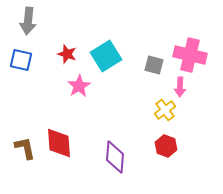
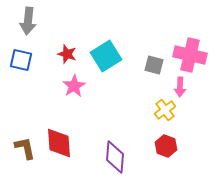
pink star: moved 5 px left
